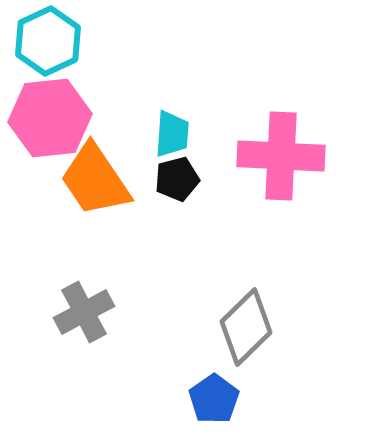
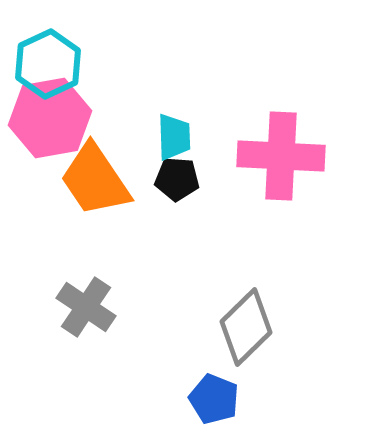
cyan hexagon: moved 23 px down
pink hexagon: rotated 4 degrees counterclockwise
cyan trapezoid: moved 2 px right, 3 px down; rotated 6 degrees counterclockwise
black pentagon: rotated 18 degrees clockwise
gray cross: moved 2 px right, 5 px up; rotated 28 degrees counterclockwise
blue pentagon: rotated 15 degrees counterclockwise
